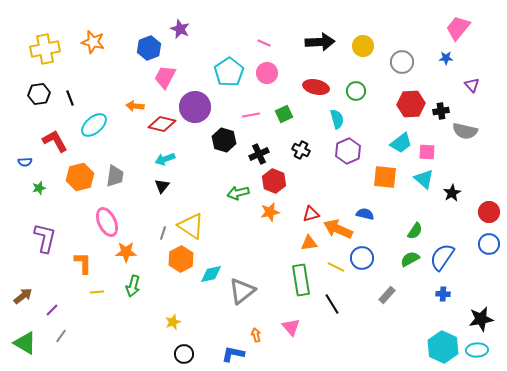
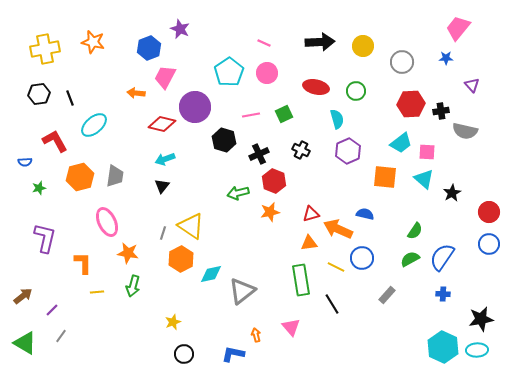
orange arrow at (135, 106): moved 1 px right, 13 px up
orange star at (126, 252): moved 2 px right, 1 px down; rotated 10 degrees clockwise
